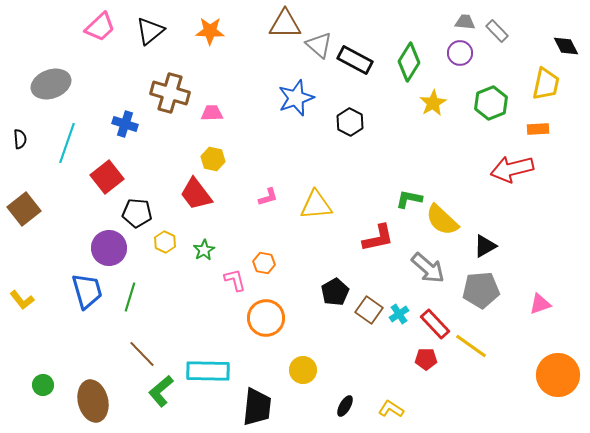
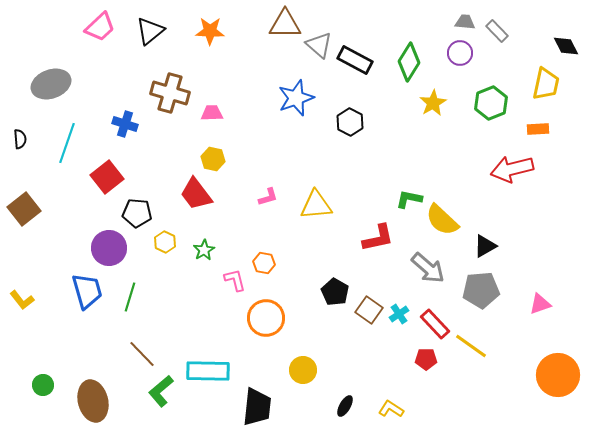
black pentagon at (335, 292): rotated 12 degrees counterclockwise
